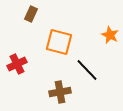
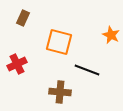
brown rectangle: moved 8 px left, 4 px down
orange star: moved 1 px right
black line: rotated 25 degrees counterclockwise
brown cross: rotated 15 degrees clockwise
